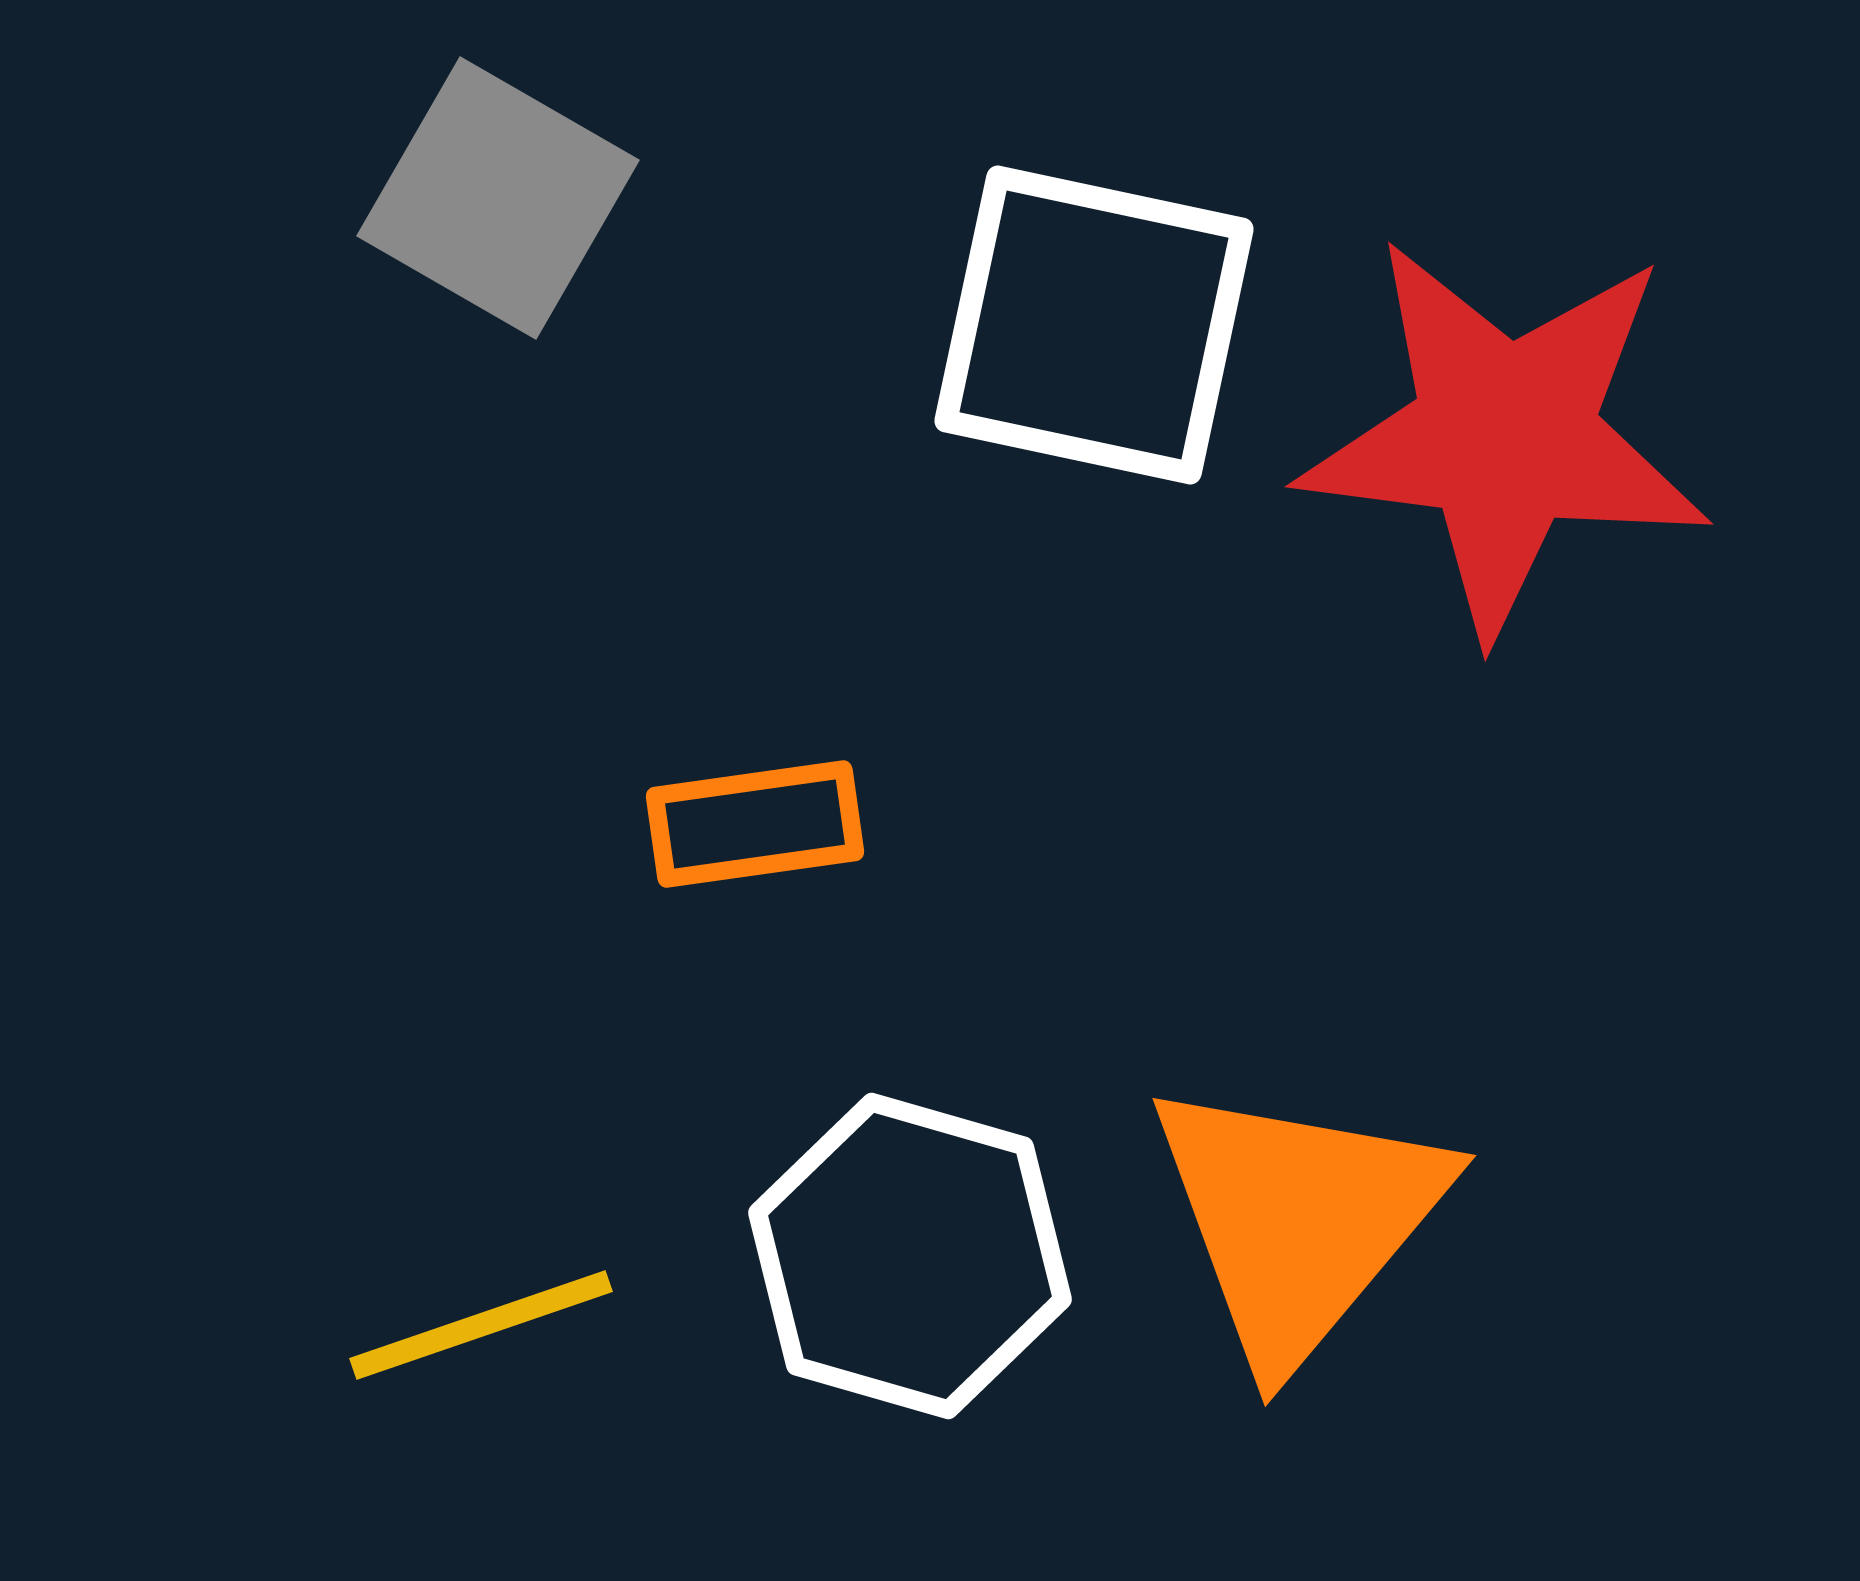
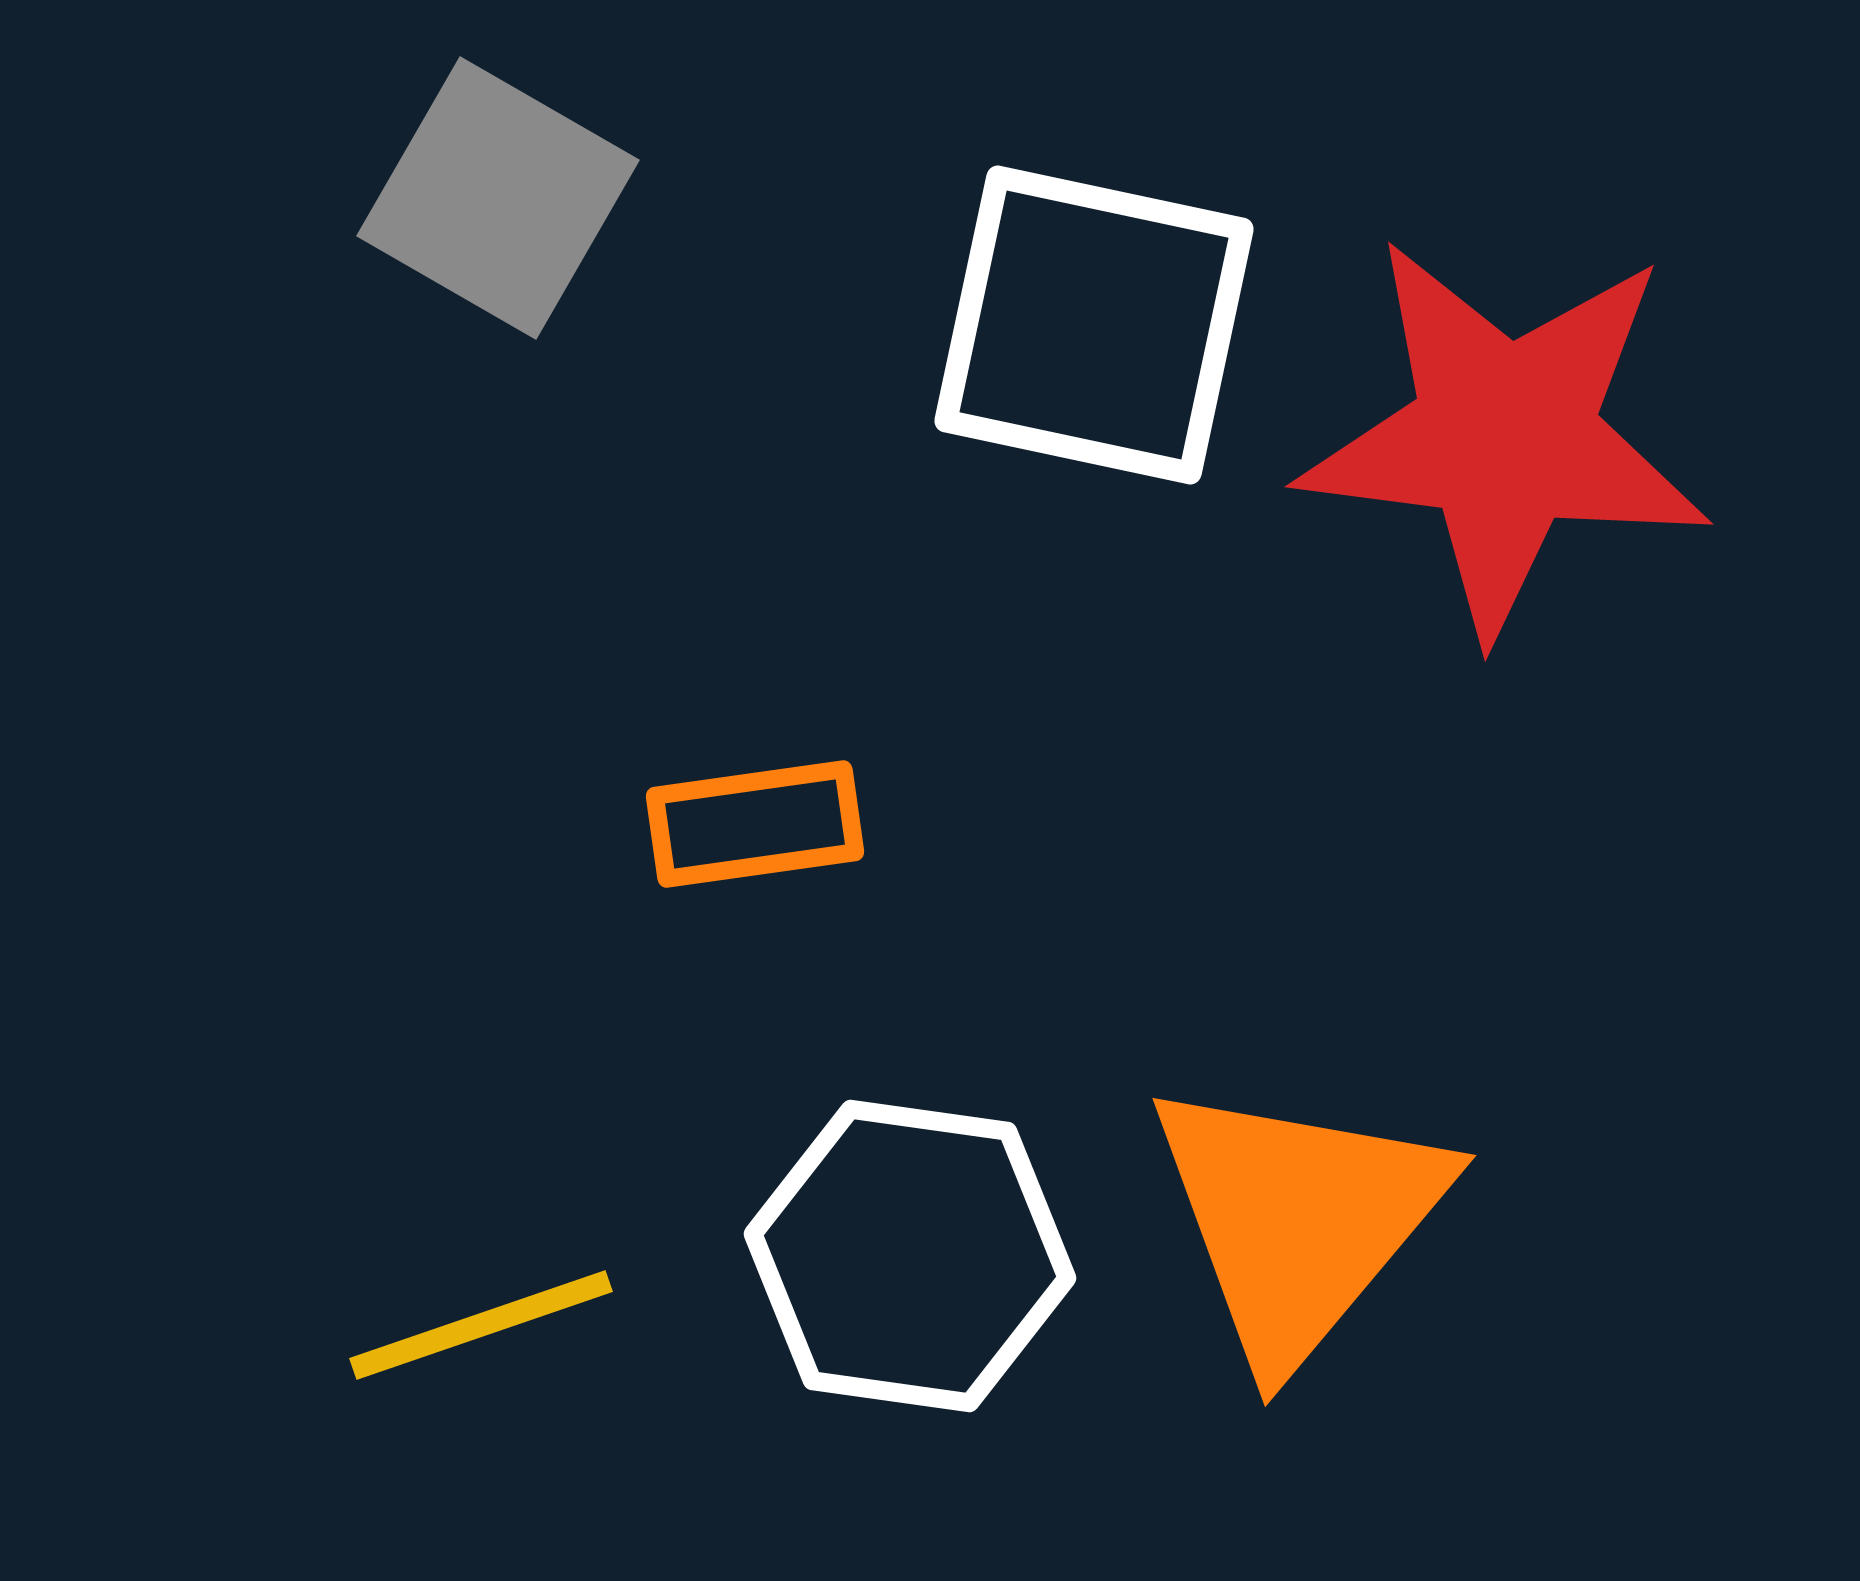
white hexagon: rotated 8 degrees counterclockwise
